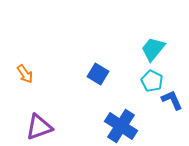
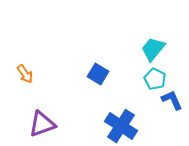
cyan pentagon: moved 3 px right, 2 px up
purple triangle: moved 3 px right, 3 px up
